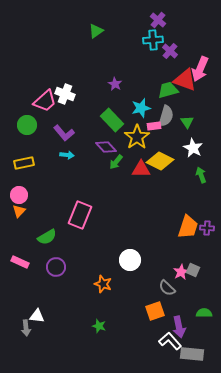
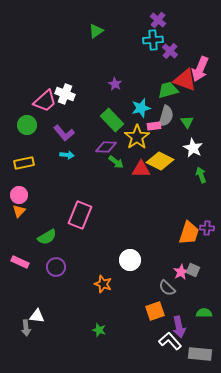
purple diamond at (106, 147): rotated 45 degrees counterclockwise
green arrow at (116, 162): rotated 91 degrees counterclockwise
orange trapezoid at (188, 227): moved 1 px right, 6 px down
green star at (99, 326): moved 4 px down
gray rectangle at (192, 354): moved 8 px right
